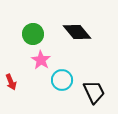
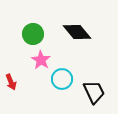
cyan circle: moved 1 px up
